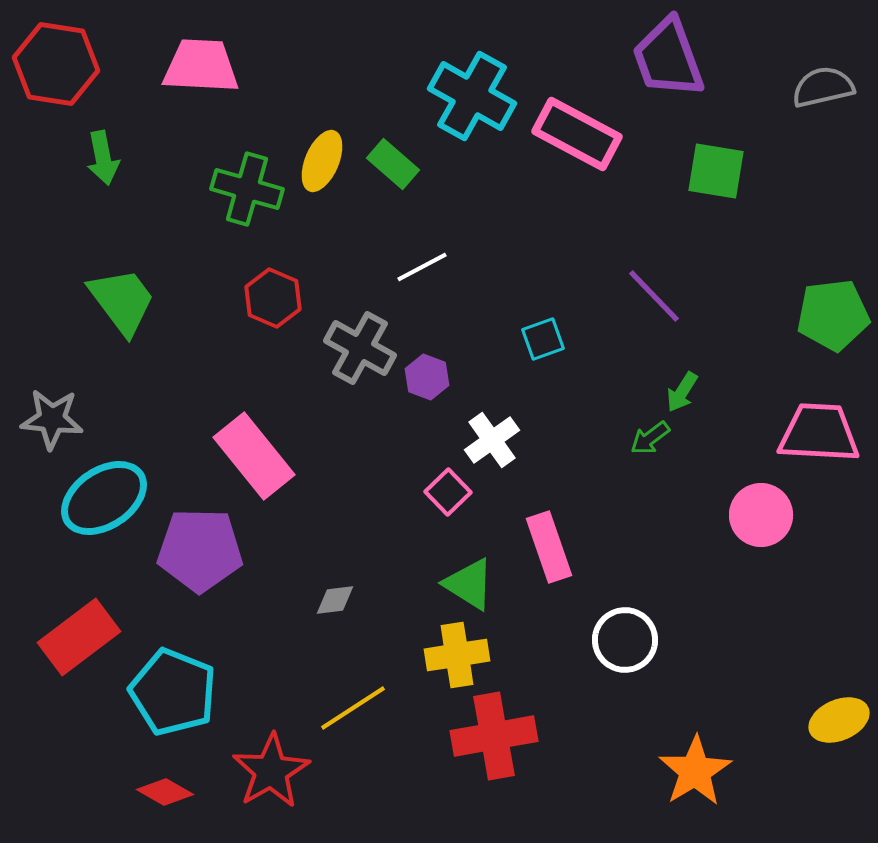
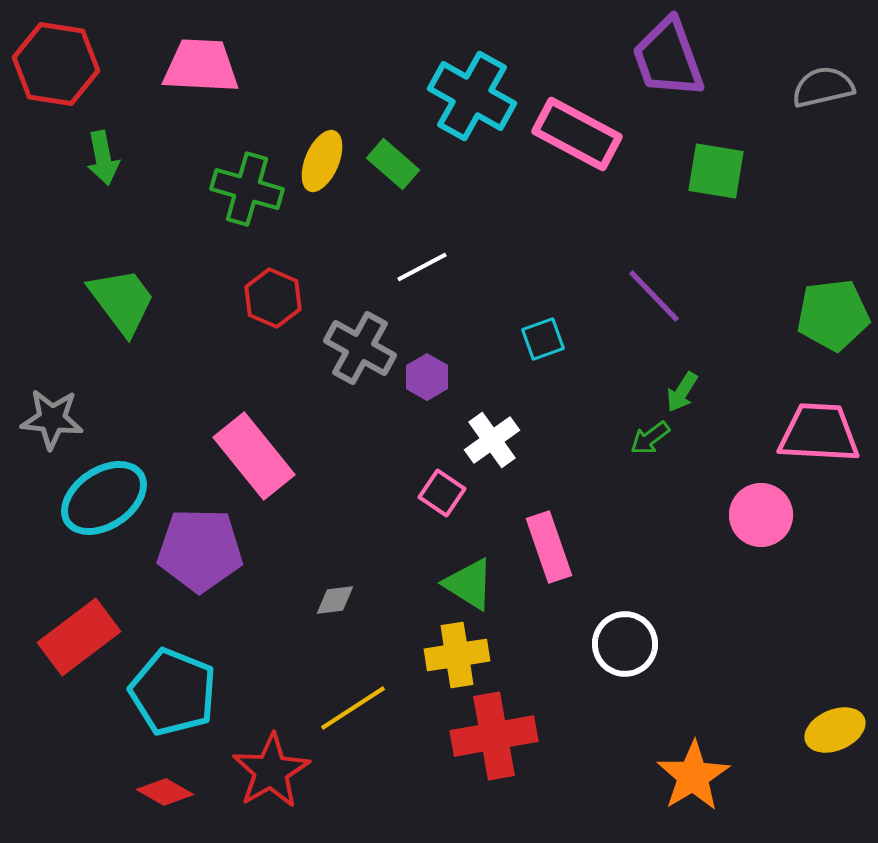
purple hexagon at (427, 377): rotated 9 degrees clockwise
pink square at (448, 492): moved 6 px left, 1 px down; rotated 12 degrees counterclockwise
white circle at (625, 640): moved 4 px down
yellow ellipse at (839, 720): moved 4 px left, 10 px down
orange star at (695, 771): moved 2 px left, 5 px down
